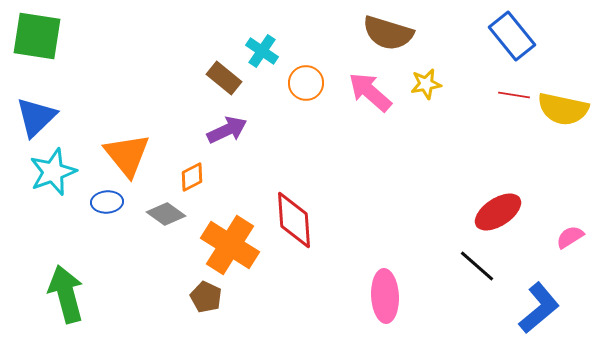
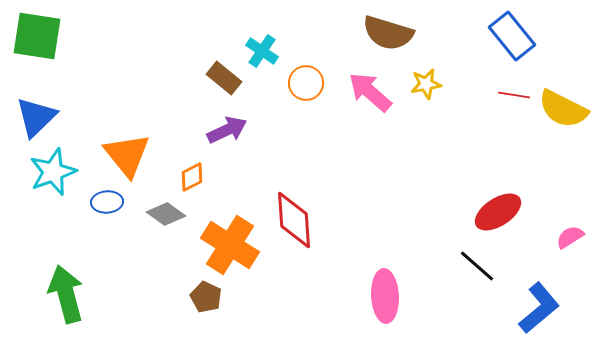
yellow semicircle: rotated 15 degrees clockwise
